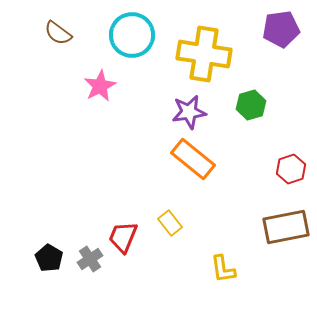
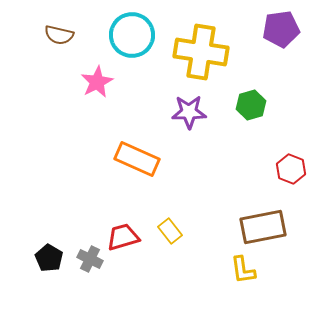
brown semicircle: moved 1 px right, 2 px down; rotated 24 degrees counterclockwise
yellow cross: moved 3 px left, 2 px up
pink star: moved 3 px left, 4 px up
purple star: rotated 8 degrees clockwise
orange rectangle: moved 56 px left; rotated 15 degrees counterclockwise
red hexagon: rotated 20 degrees counterclockwise
yellow rectangle: moved 8 px down
brown rectangle: moved 23 px left
red trapezoid: rotated 52 degrees clockwise
gray cross: rotated 30 degrees counterclockwise
yellow L-shape: moved 20 px right, 1 px down
